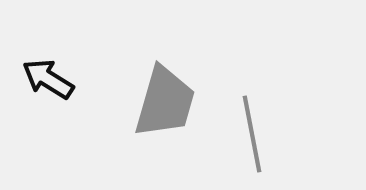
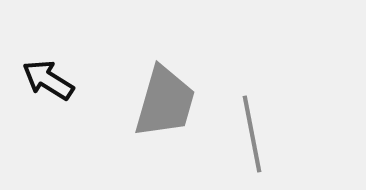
black arrow: moved 1 px down
